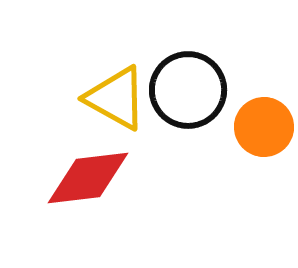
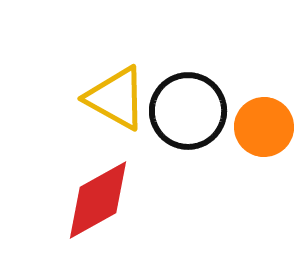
black circle: moved 21 px down
red diamond: moved 10 px right, 22 px down; rotated 22 degrees counterclockwise
